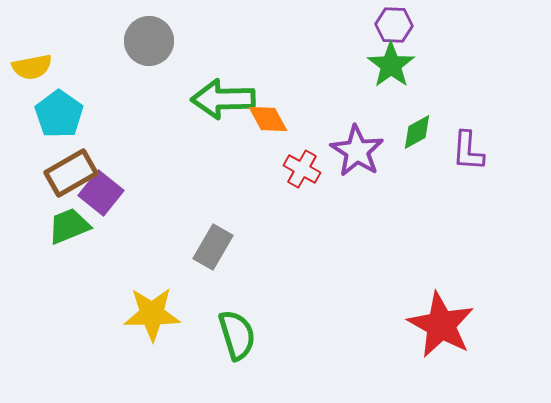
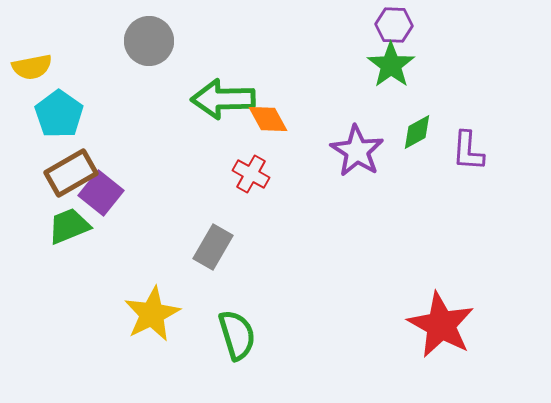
red cross: moved 51 px left, 5 px down
yellow star: rotated 26 degrees counterclockwise
